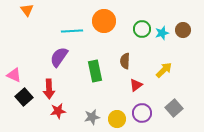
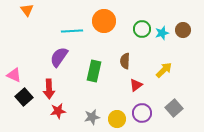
green rectangle: moved 1 px left; rotated 25 degrees clockwise
